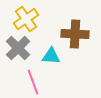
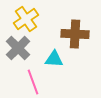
cyan triangle: moved 3 px right, 3 px down
